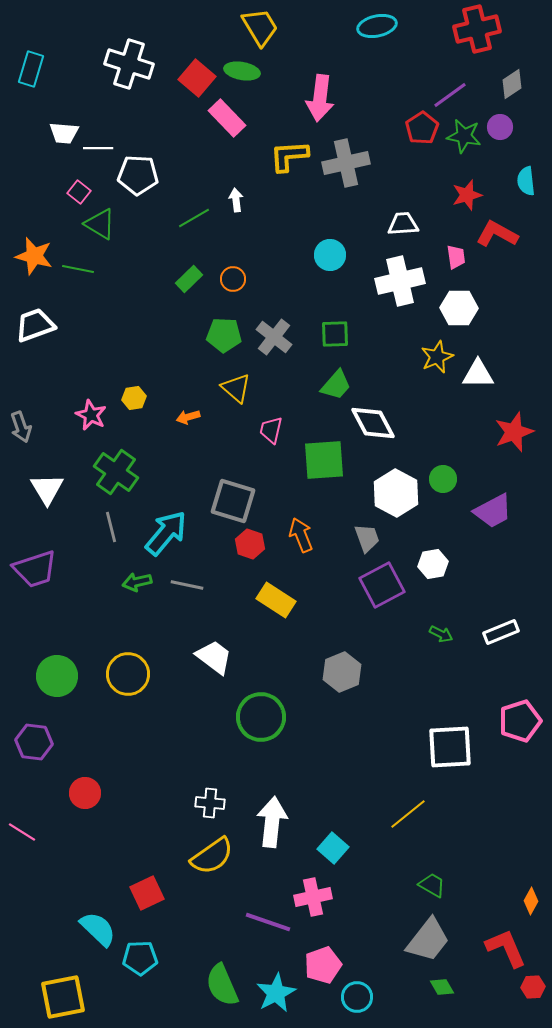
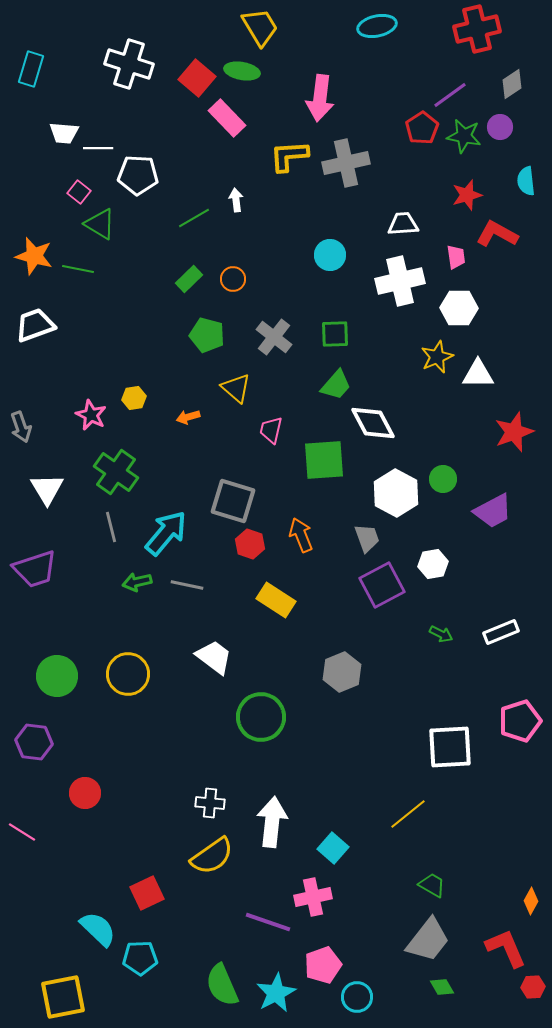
green pentagon at (224, 335): moved 17 px left; rotated 12 degrees clockwise
